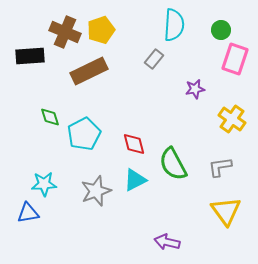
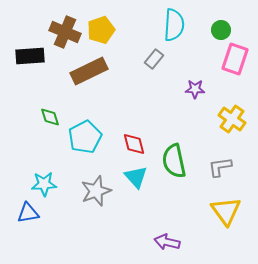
purple star: rotated 12 degrees clockwise
cyan pentagon: moved 1 px right, 3 px down
green semicircle: moved 1 px right, 3 px up; rotated 16 degrees clockwise
cyan triangle: moved 1 px right, 3 px up; rotated 45 degrees counterclockwise
